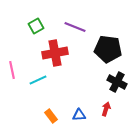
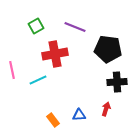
red cross: moved 1 px down
black cross: rotated 30 degrees counterclockwise
orange rectangle: moved 2 px right, 4 px down
